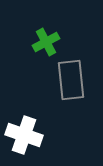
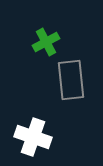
white cross: moved 9 px right, 2 px down
